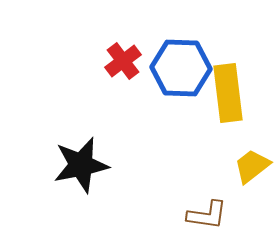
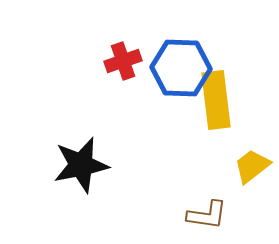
red cross: rotated 18 degrees clockwise
yellow rectangle: moved 12 px left, 7 px down
